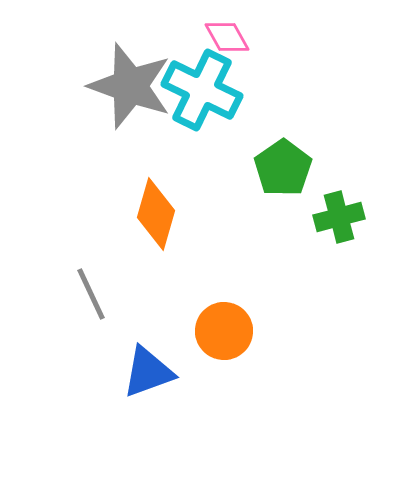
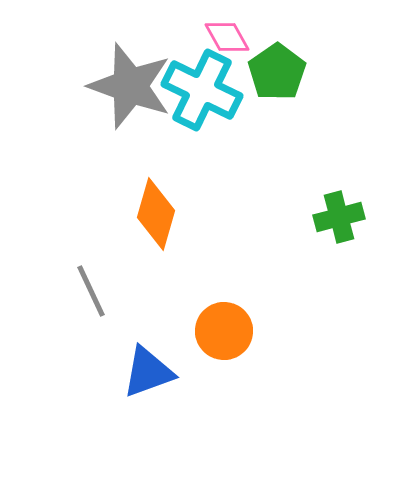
green pentagon: moved 6 px left, 96 px up
gray line: moved 3 px up
